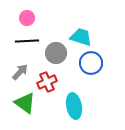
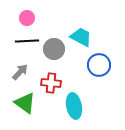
cyan trapezoid: rotated 10 degrees clockwise
gray circle: moved 2 px left, 4 px up
blue circle: moved 8 px right, 2 px down
red cross: moved 4 px right, 1 px down; rotated 30 degrees clockwise
